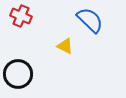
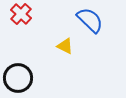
red cross: moved 2 px up; rotated 20 degrees clockwise
black circle: moved 4 px down
